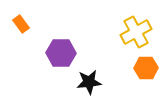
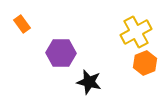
orange rectangle: moved 1 px right
orange hexagon: moved 1 px left, 5 px up; rotated 20 degrees counterclockwise
black star: rotated 20 degrees clockwise
